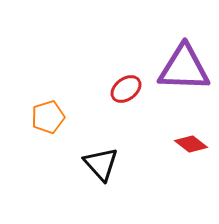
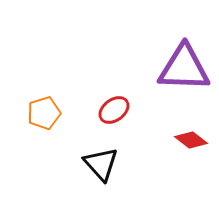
red ellipse: moved 12 px left, 21 px down
orange pentagon: moved 4 px left, 4 px up
red diamond: moved 4 px up
